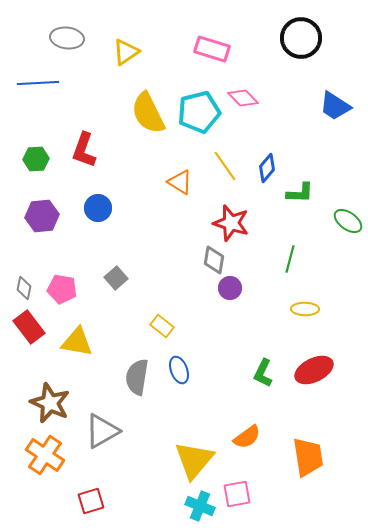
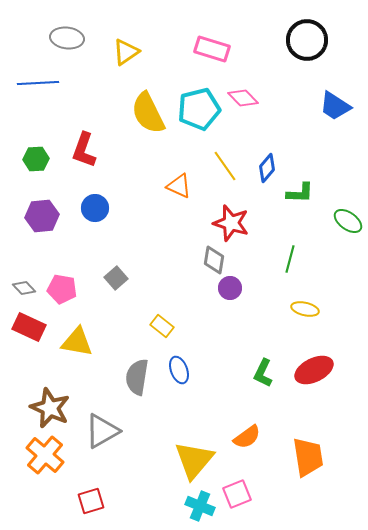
black circle at (301, 38): moved 6 px right, 2 px down
cyan pentagon at (199, 112): moved 3 px up
orange triangle at (180, 182): moved 1 px left, 4 px down; rotated 8 degrees counterclockwise
blue circle at (98, 208): moved 3 px left
gray diamond at (24, 288): rotated 55 degrees counterclockwise
yellow ellipse at (305, 309): rotated 12 degrees clockwise
red rectangle at (29, 327): rotated 28 degrees counterclockwise
brown star at (50, 403): moved 5 px down
orange cross at (45, 455): rotated 6 degrees clockwise
pink square at (237, 494): rotated 12 degrees counterclockwise
